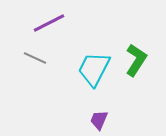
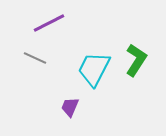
purple trapezoid: moved 29 px left, 13 px up
